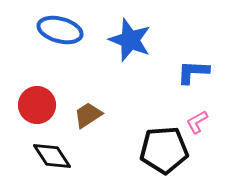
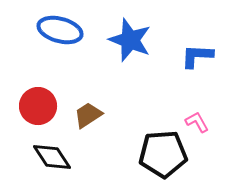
blue L-shape: moved 4 px right, 16 px up
red circle: moved 1 px right, 1 px down
pink L-shape: rotated 90 degrees clockwise
black pentagon: moved 1 px left, 4 px down
black diamond: moved 1 px down
